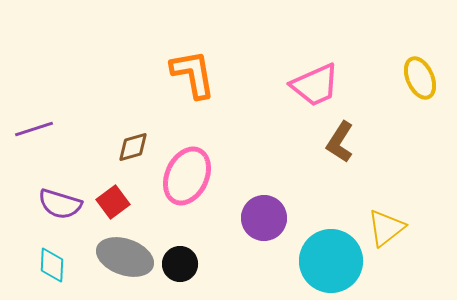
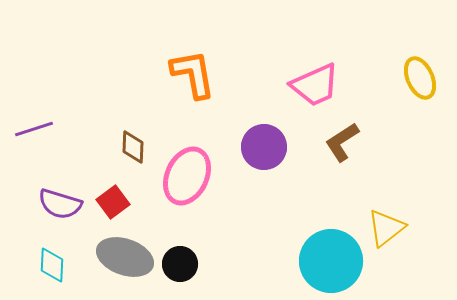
brown L-shape: moved 2 px right; rotated 24 degrees clockwise
brown diamond: rotated 72 degrees counterclockwise
purple circle: moved 71 px up
